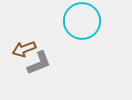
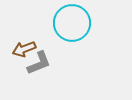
cyan circle: moved 10 px left, 2 px down
